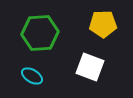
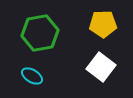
green hexagon: rotated 6 degrees counterclockwise
white square: moved 11 px right; rotated 16 degrees clockwise
